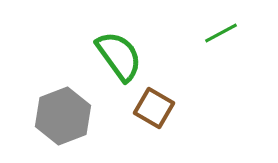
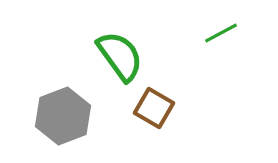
green semicircle: moved 1 px right
